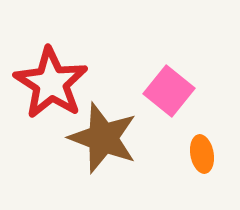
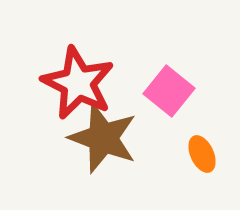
red star: moved 27 px right; rotated 6 degrees counterclockwise
orange ellipse: rotated 15 degrees counterclockwise
